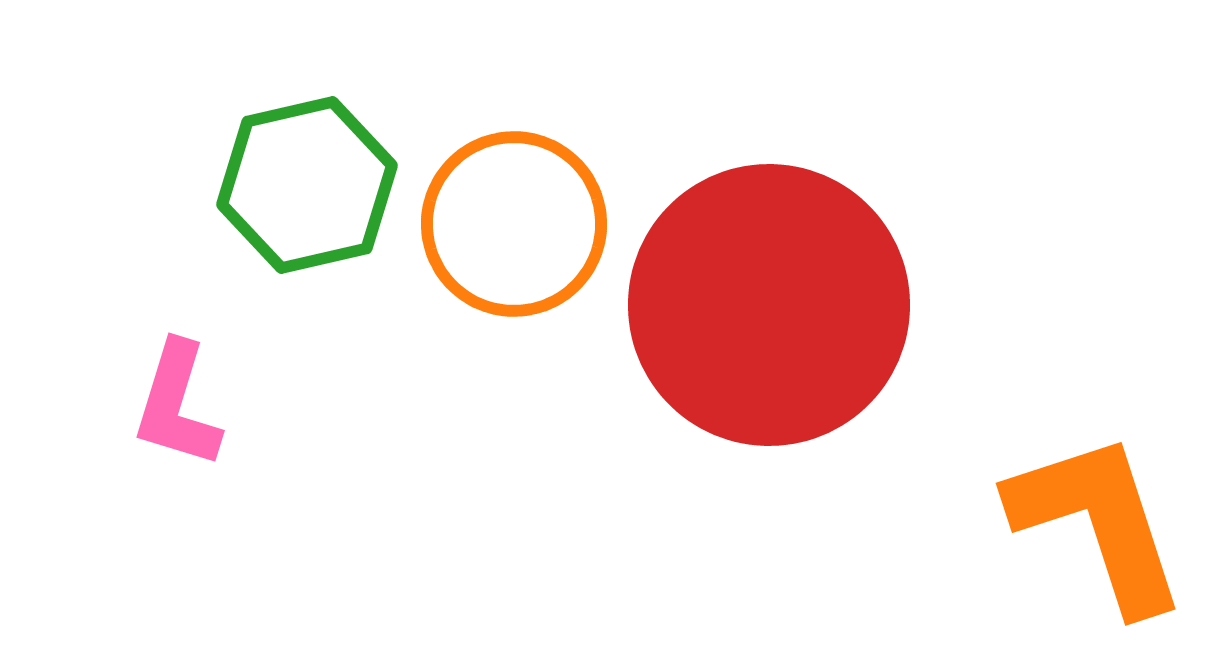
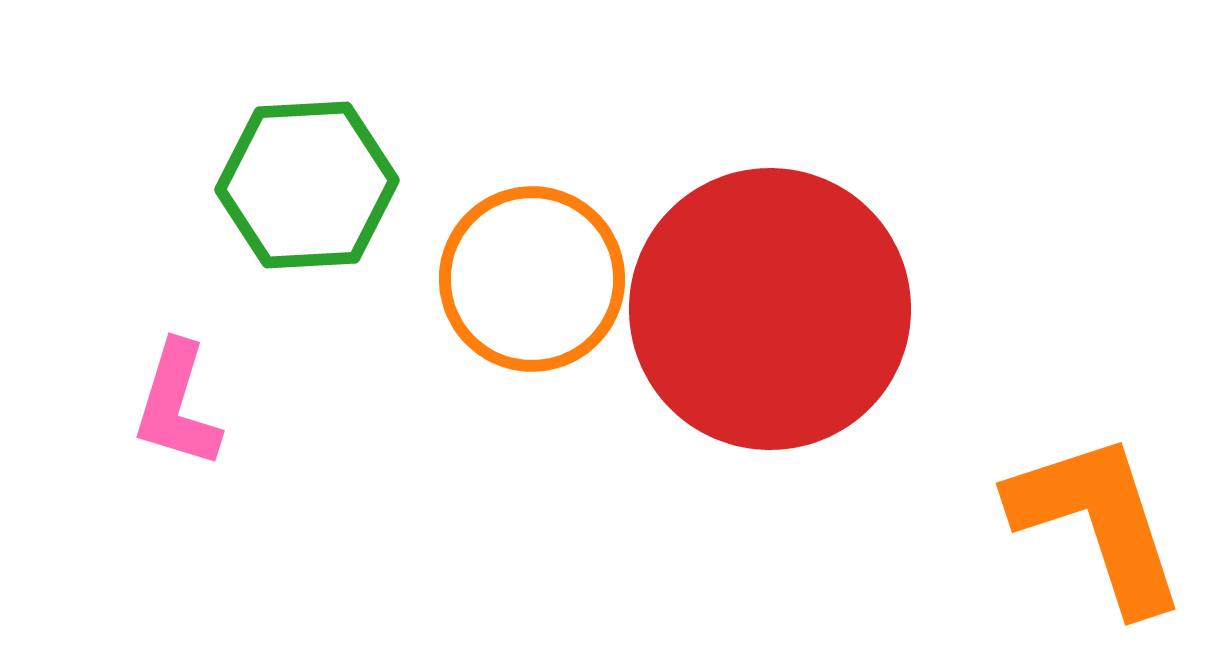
green hexagon: rotated 10 degrees clockwise
orange circle: moved 18 px right, 55 px down
red circle: moved 1 px right, 4 px down
